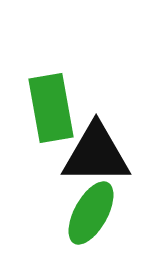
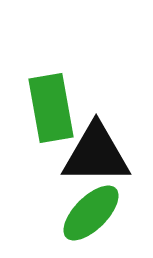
green ellipse: rotated 16 degrees clockwise
